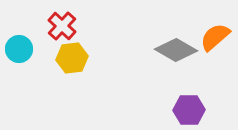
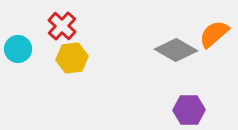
orange semicircle: moved 1 px left, 3 px up
cyan circle: moved 1 px left
